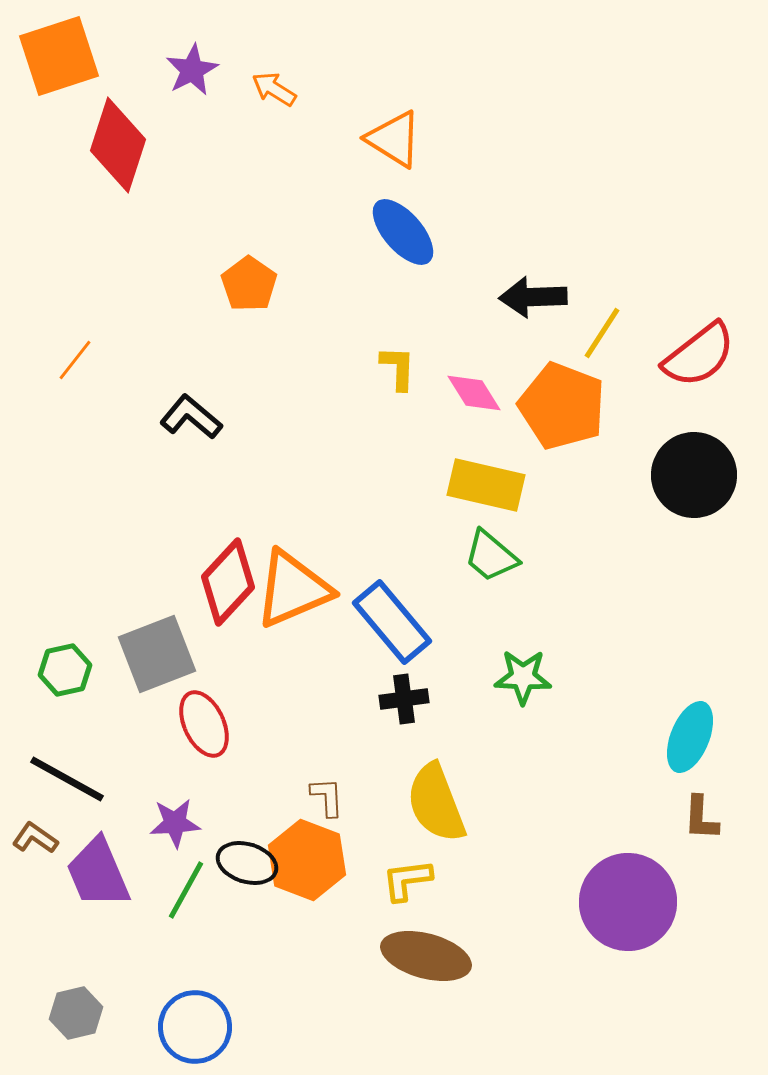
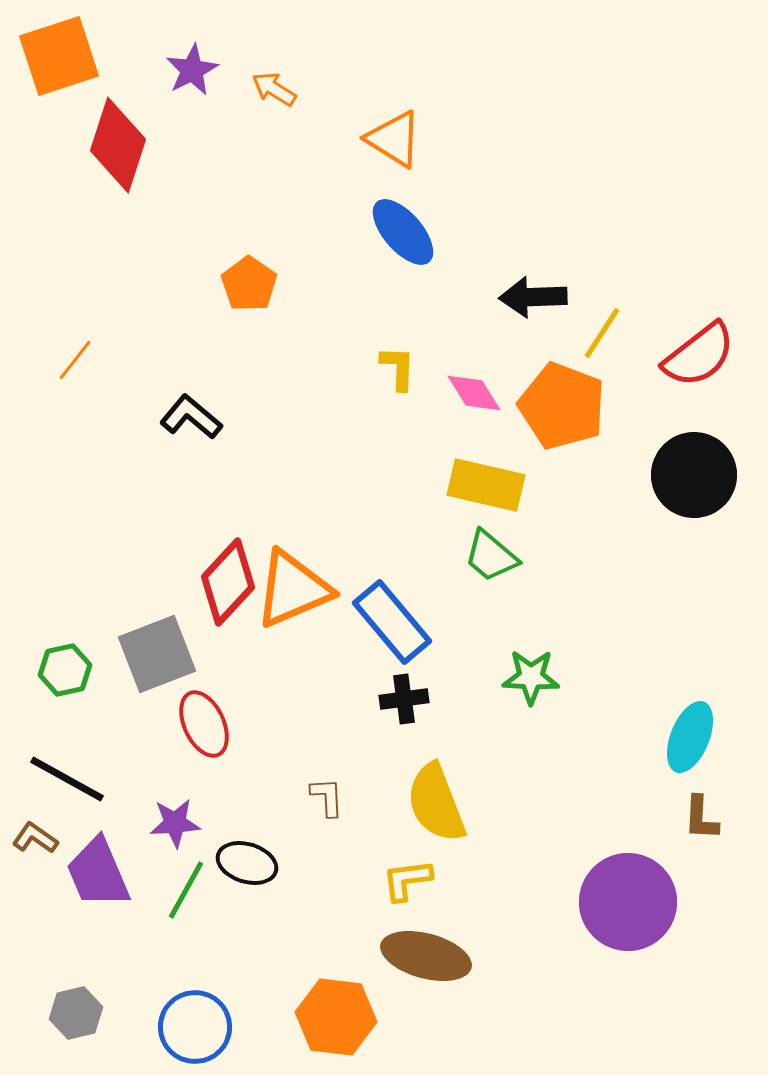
green star at (523, 677): moved 8 px right
orange hexagon at (307, 860): moved 29 px right, 157 px down; rotated 14 degrees counterclockwise
